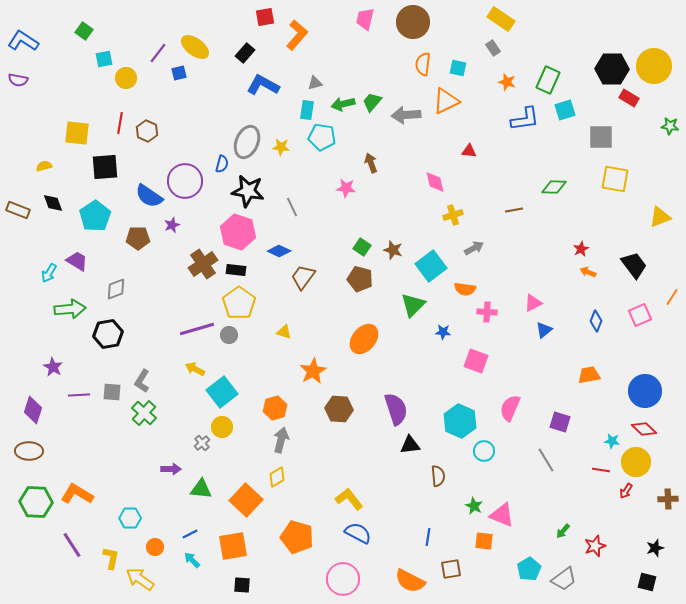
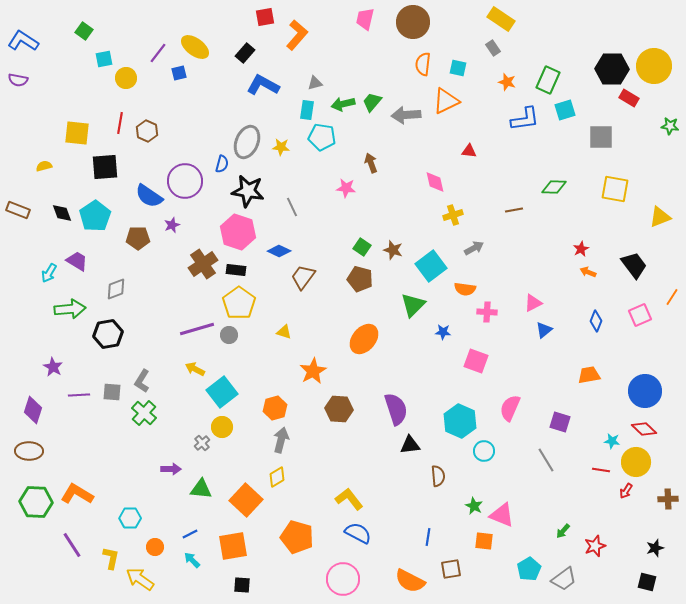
yellow square at (615, 179): moved 10 px down
black diamond at (53, 203): moved 9 px right, 10 px down
